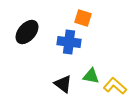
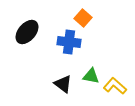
orange square: rotated 24 degrees clockwise
